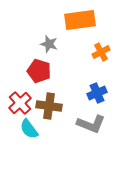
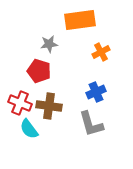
gray star: rotated 24 degrees counterclockwise
blue cross: moved 1 px left, 1 px up
red cross: rotated 25 degrees counterclockwise
gray L-shape: rotated 52 degrees clockwise
